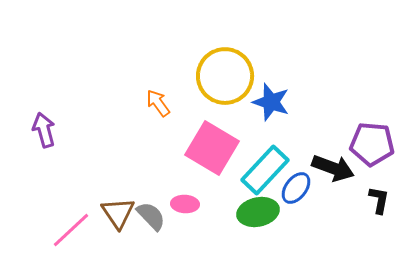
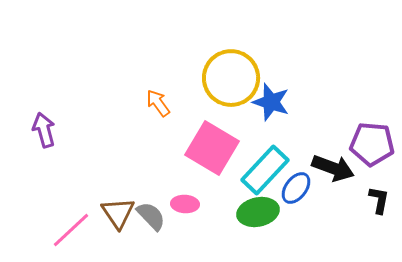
yellow circle: moved 6 px right, 2 px down
